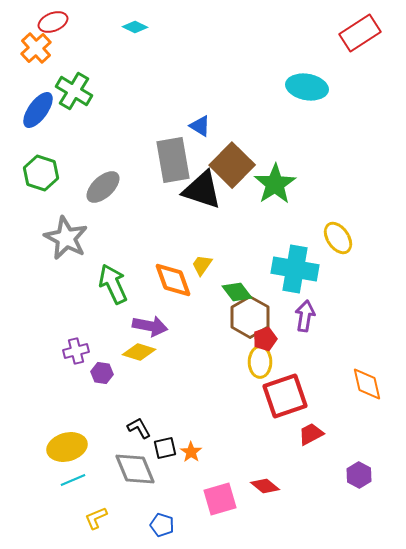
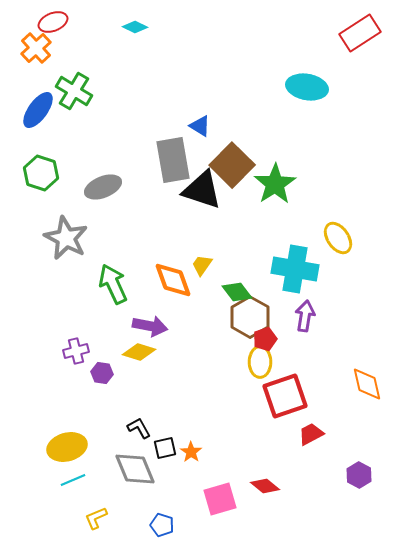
gray ellipse at (103, 187): rotated 21 degrees clockwise
